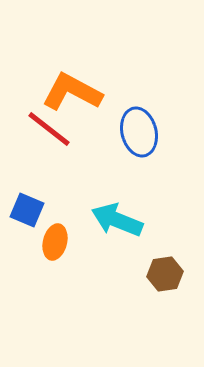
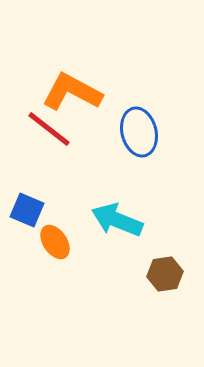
orange ellipse: rotated 48 degrees counterclockwise
